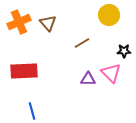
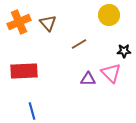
brown line: moved 3 px left, 1 px down
